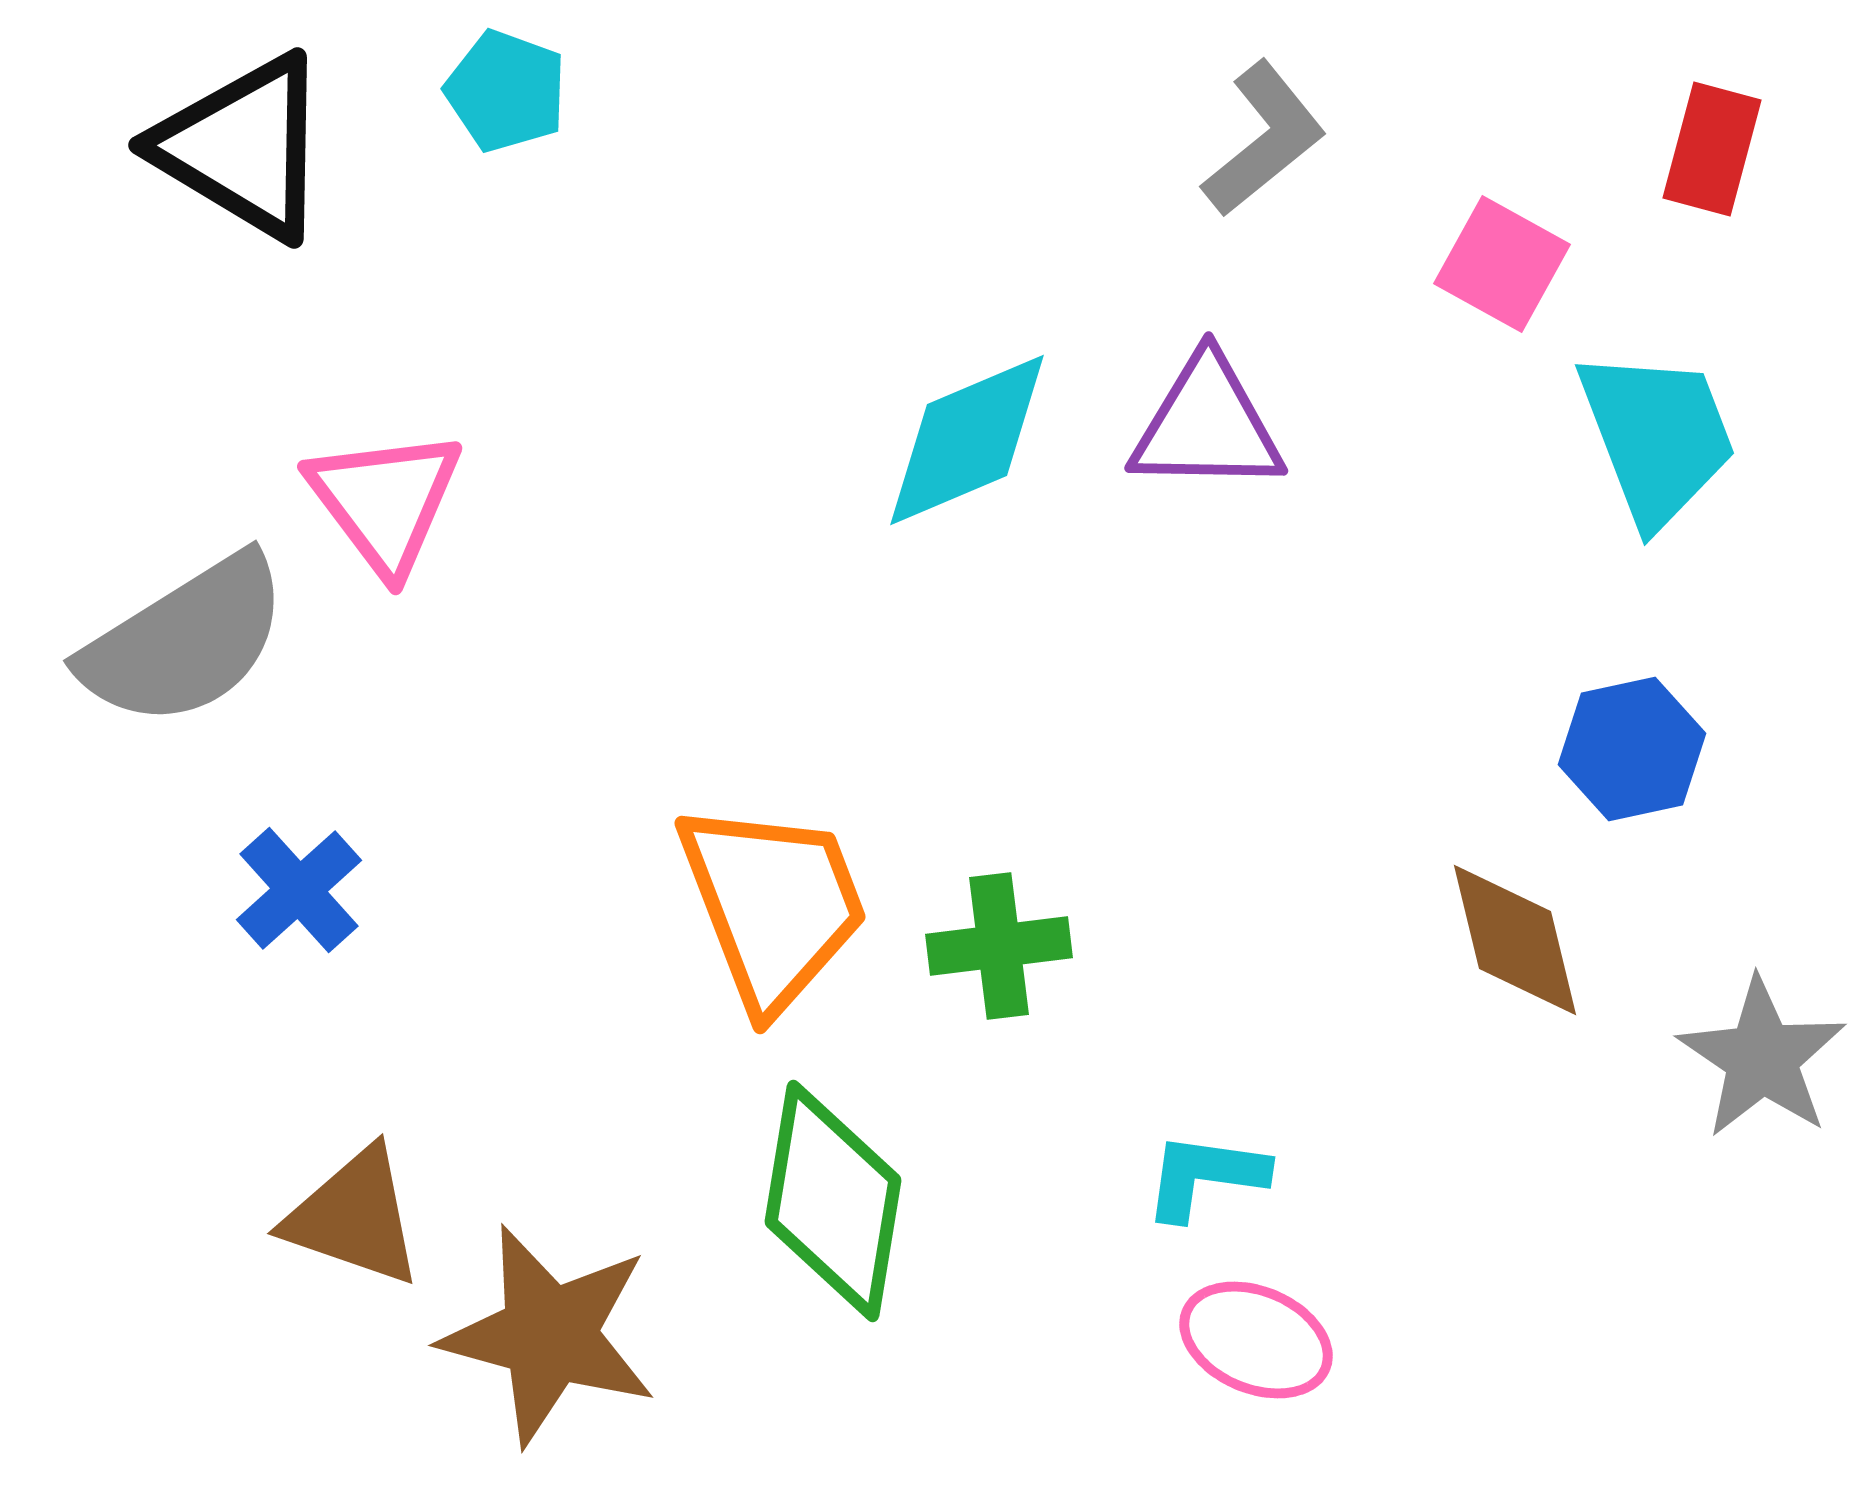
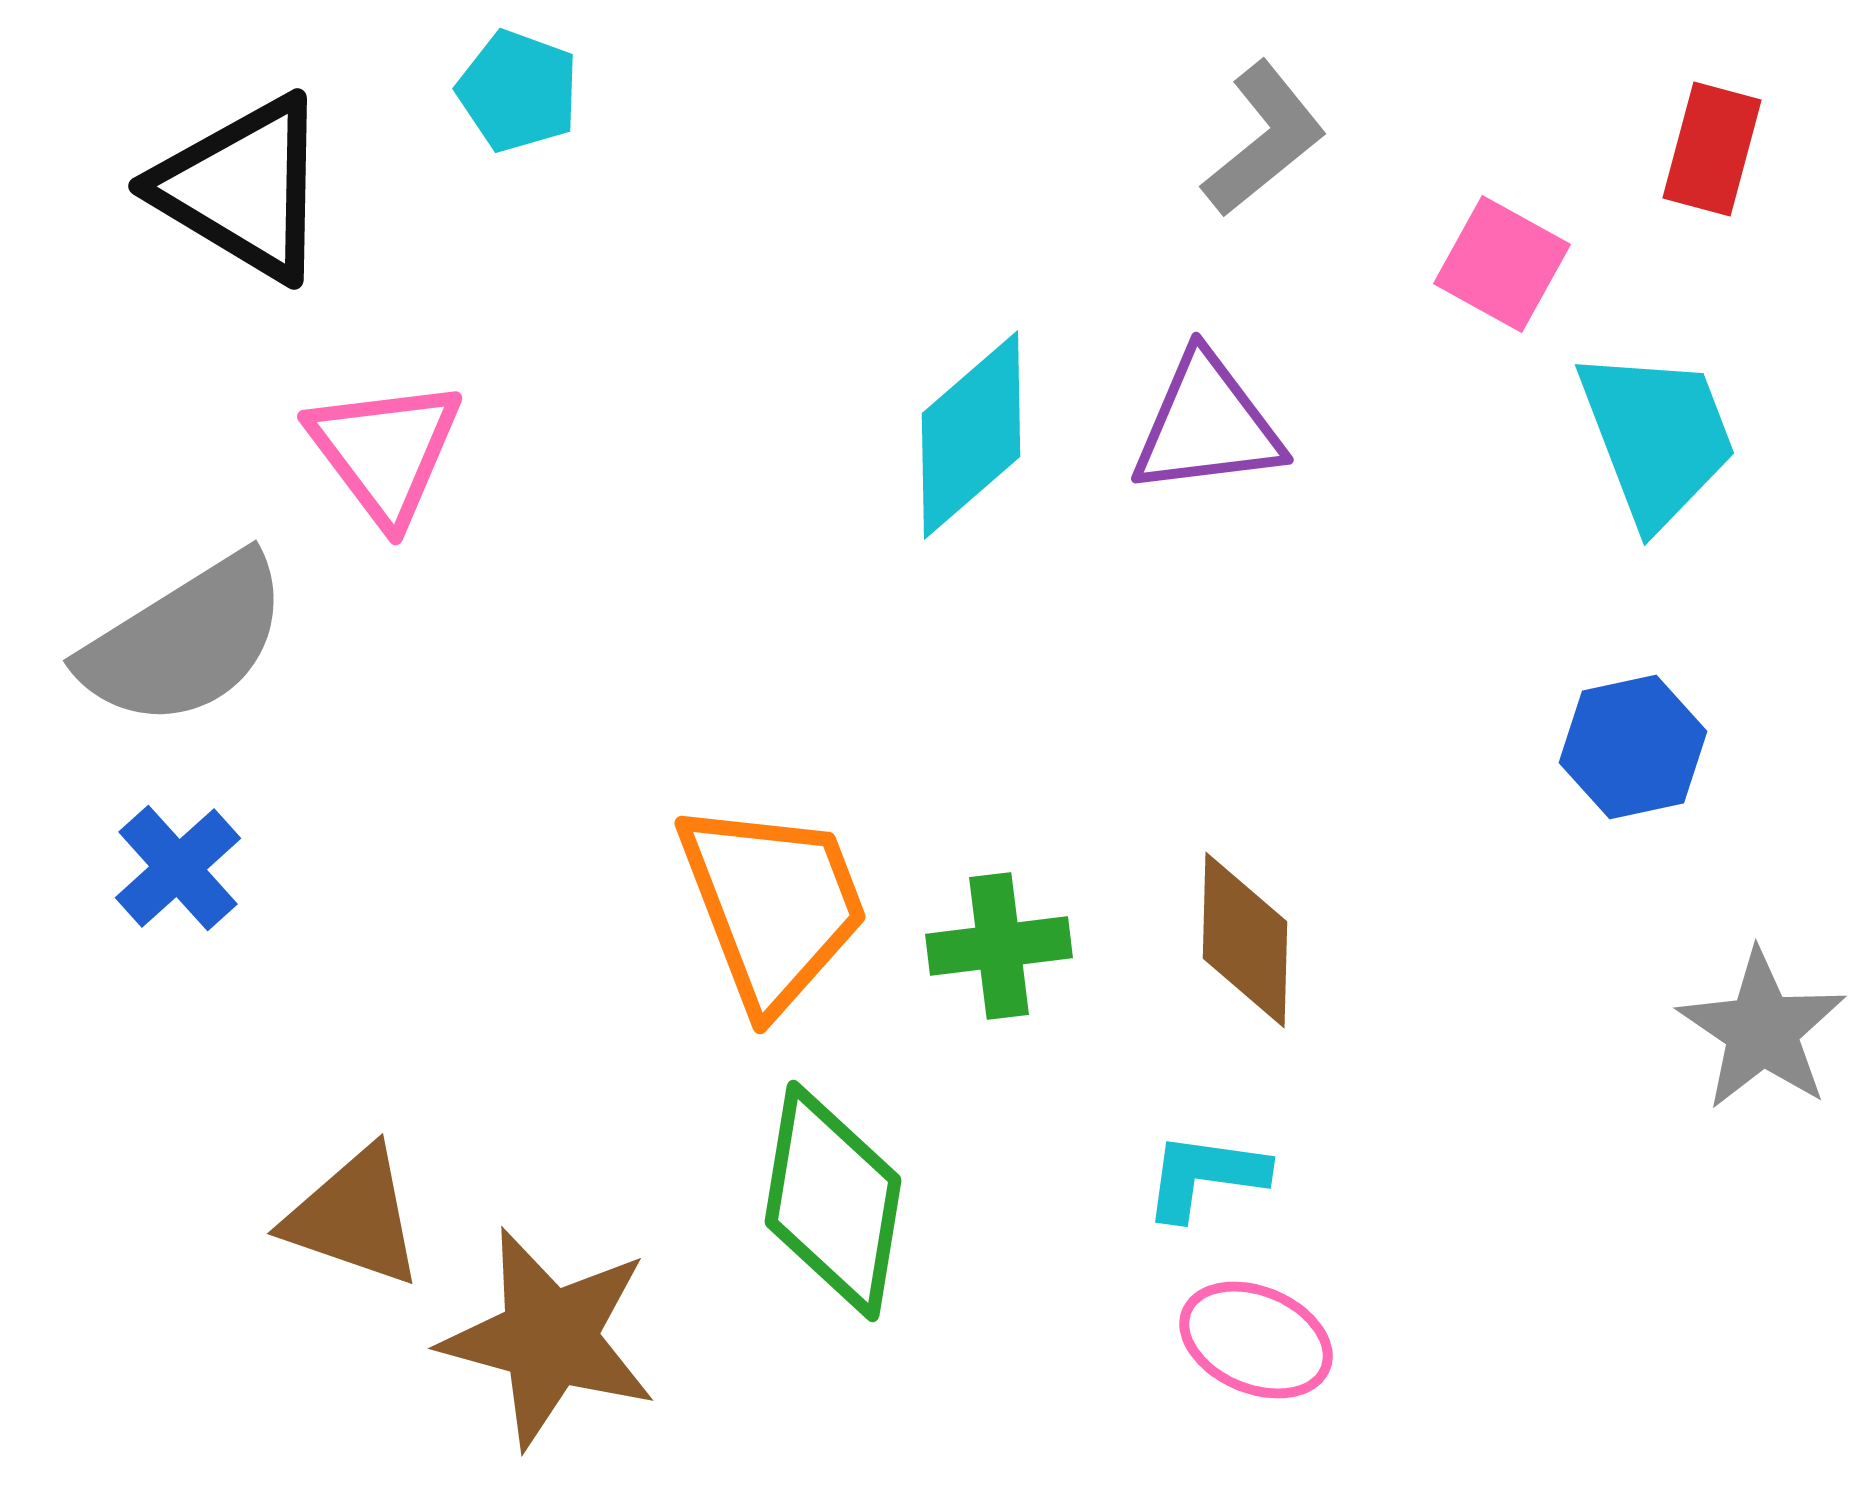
cyan pentagon: moved 12 px right
black triangle: moved 41 px down
purple triangle: rotated 8 degrees counterclockwise
cyan diamond: moved 4 px right, 5 px up; rotated 18 degrees counterclockwise
pink triangle: moved 50 px up
blue hexagon: moved 1 px right, 2 px up
blue cross: moved 121 px left, 22 px up
brown diamond: moved 270 px left; rotated 15 degrees clockwise
gray star: moved 28 px up
brown star: moved 3 px down
